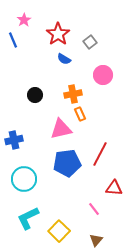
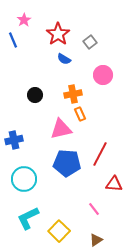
blue pentagon: rotated 12 degrees clockwise
red triangle: moved 4 px up
brown triangle: rotated 16 degrees clockwise
